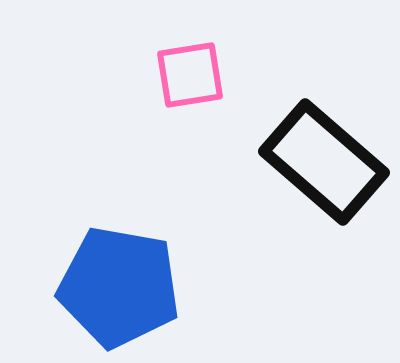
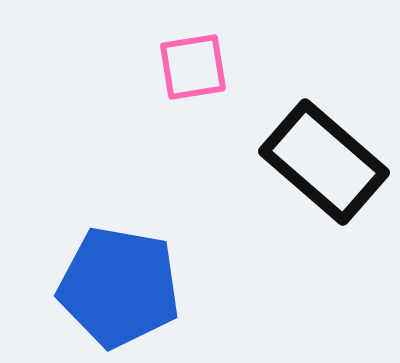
pink square: moved 3 px right, 8 px up
